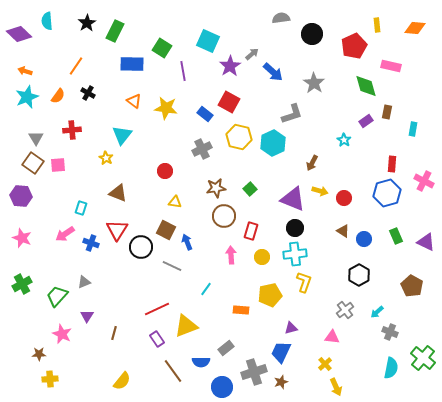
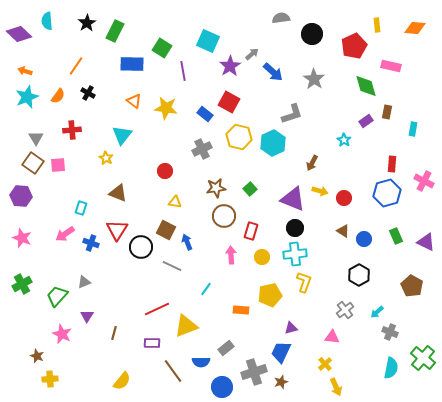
gray star at (314, 83): moved 4 px up
purple rectangle at (157, 339): moved 5 px left, 4 px down; rotated 56 degrees counterclockwise
brown star at (39, 354): moved 2 px left, 2 px down; rotated 24 degrees clockwise
